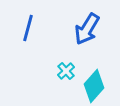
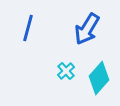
cyan diamond: moved 5 px right, 8 px up
